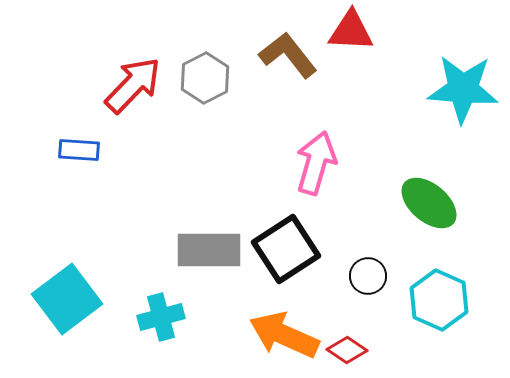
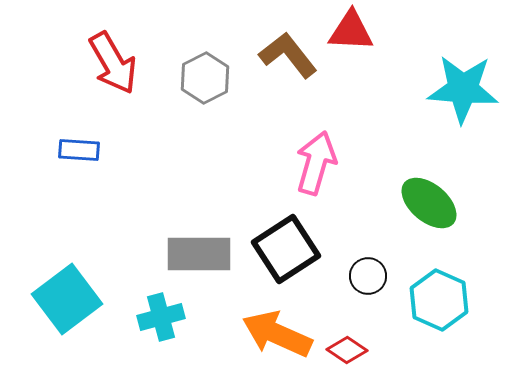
red arrow: moved 20 px left, 22 px up; rotated 106 degrees clockwise
gray rectangle: moved 10 px left, 4 px down
orange arrow: moved 7 px left, 1 px up
